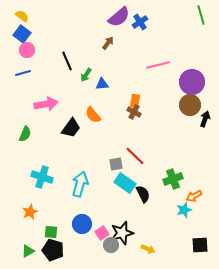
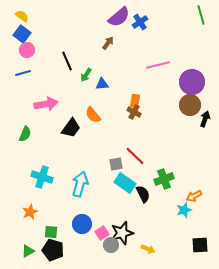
green cross: moved 9 px left
